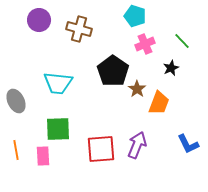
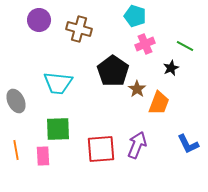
green line: moved 3 px right, 5 px down; rotated 18 degrees counterclockwise
